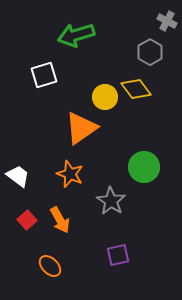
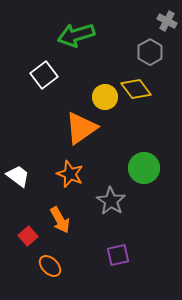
white square: rotated 20 degrees counterclockwise
green circle: moved 1 px down
red square: moved 1 px right, 16 px down
